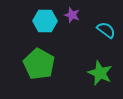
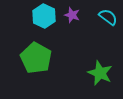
cyan hexagon: moved 1 px left, 5 px up; rotated 25 degrees clockwise
cyan semicircle: moved 2 px right, 13 px up
green pentagon: moved 3 px left, 6 px up
